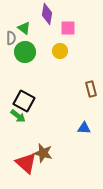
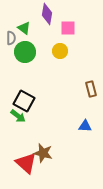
blue triangle: moved 1 px right, 2 px up
